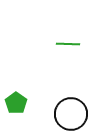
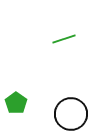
green line: moved 4 px left, 5 px up; rotated 20 degrees counterclockwise
